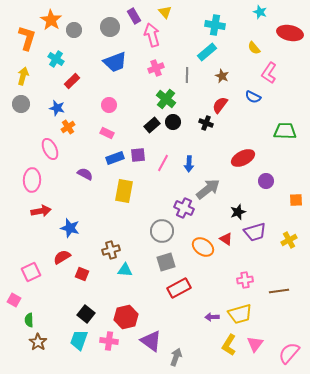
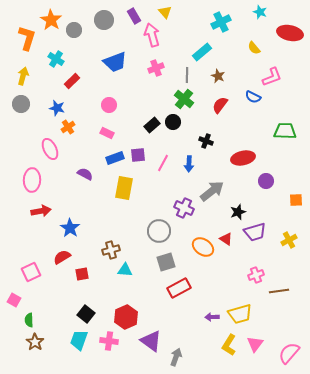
cyan cross at (215, 25): moved 6 px right, 3 px up; rotated 36 degrees counterclockwise
gray circle at (110, 27): moved 6 px left, 7 px up
cyan rectangle at (207, 52): moved 5 px left
pink L-shape at (269, 73): moved 3 px right, 4 px down; rotated 145 degrees counterclockwise
brown star at (222, 76): moved 4 px left
green cross at (166, 99): moved 18 px right
black cross at (206, 123): moved 18 px down
red ellipse at (243, 158): rotated 15 degrees clockwise
gray arrow at (208, 189): moved 4 px right, 2 px down
yellow rectangle at (124, 191): moved 3 px up
blue star at (70, 228): rotated 18 degrees clockwise
gray circle at (162, 231): moved 3 px left
red square at (82, 274): rotated 32 degrees counterclockwise
pink cross at (245, 280): moved 11 px right, 5 px up; rotated 14 degrees counterclockwise
red hexagon at (126, 317): rotated 10 degrees counterclockwise
brown star at (38, 342): moved 3 px left
